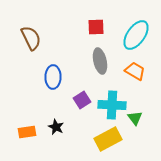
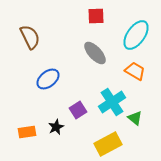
red square: moved 11 px up
brown semicircle: moved 1 px left, 1 px up
gray ellipse: moved 5 px left, 8 px up; rotated 30 degrees counterclockwise
blue ellipse: moved 5 px left, 2 px down; rotated 50 degrees clockwise
purple square: moved 4 px left, 10 px down
cyan cross: moved 3 px up; rotated 36 degrees counterclockwise
green triangle: rotated 14 degrees counterclockwise
black star: rotated 21 degrees clockwise
yellow rectangle: moved 5 px down
